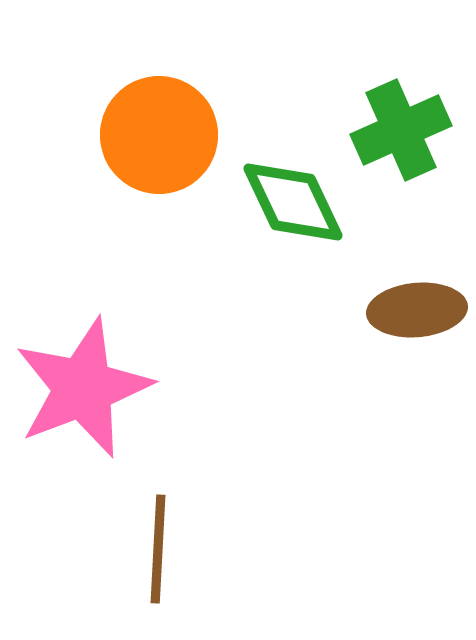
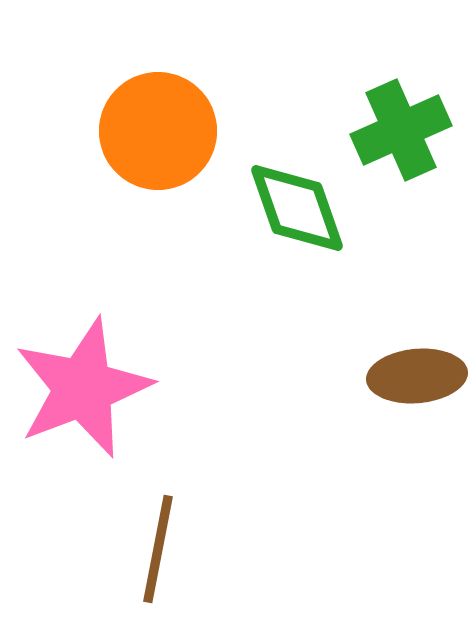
orange circle: moved 1 px left, 4 px up
green diamond: moved 4 px right, 6 px down; rotated 6 degrees clockwise
brown ellipse: moved 66 px down
brown line: rotated 8 degrees clockwise
